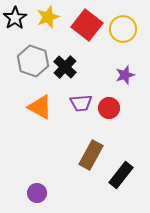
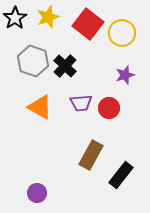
red square: moved 1 px right, 1 px up
yellow circle: moved 1 px left, 4 px down
black cross: moved 1 px up
